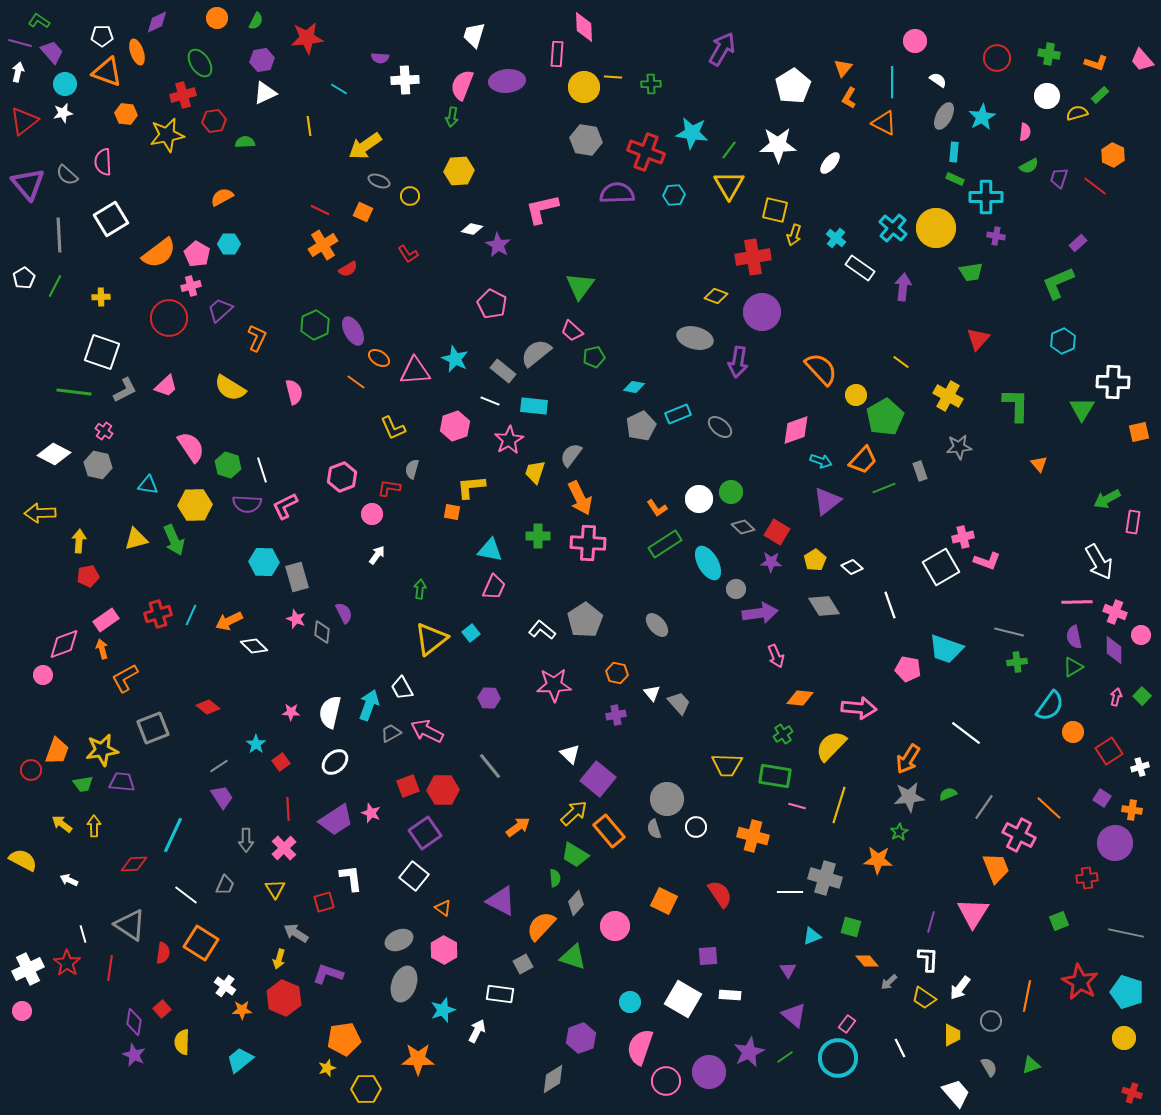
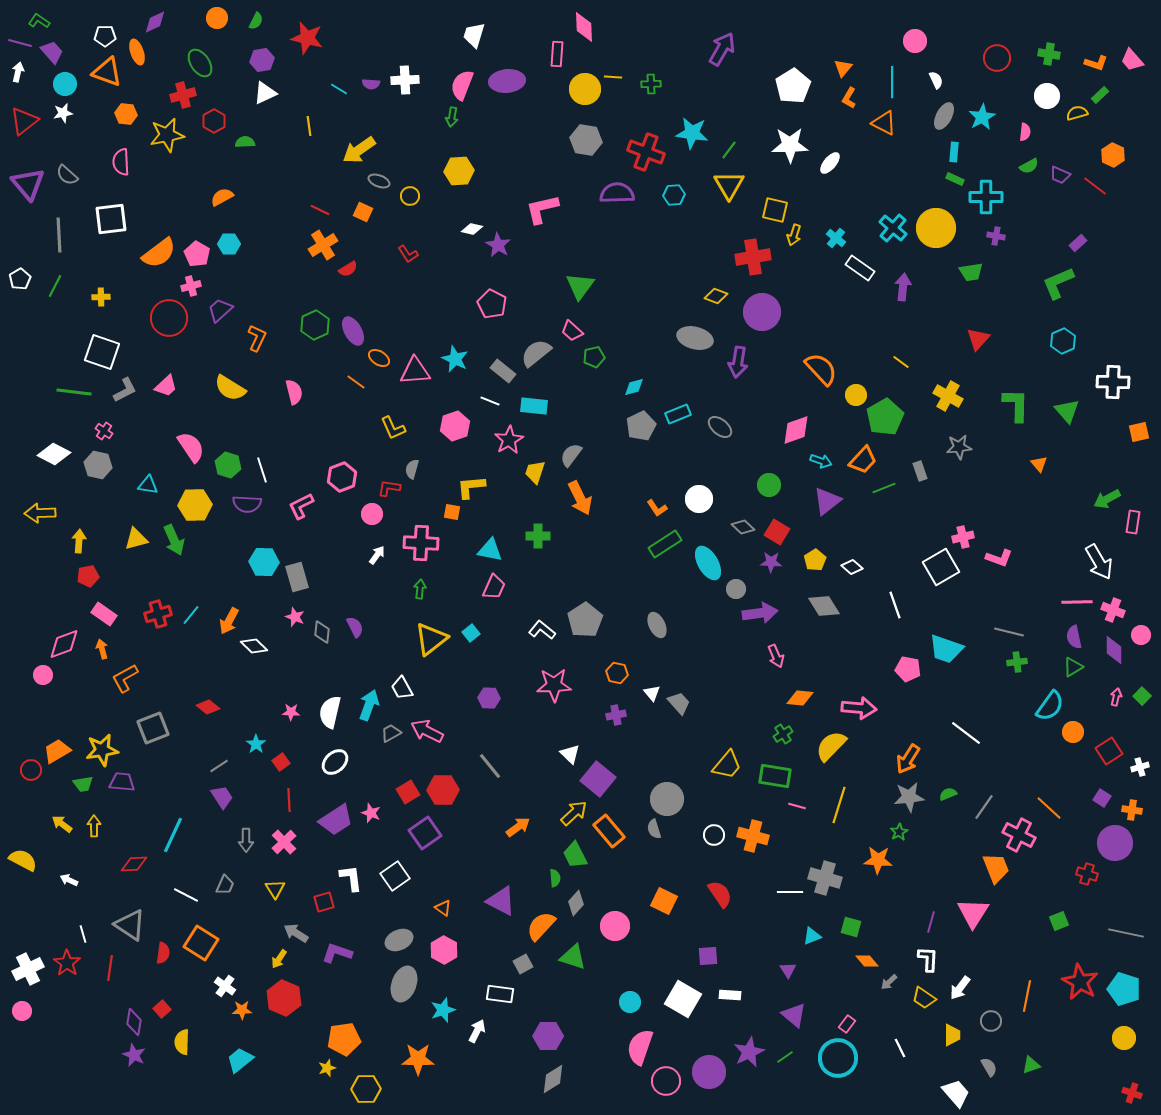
purple diamond at (157, 22): moved 2 px left
white pentagon at (102, 36): moved 3 px right
red star at (307, 38): rotated 20 degrees clockwise
purple semicircle at (380, 58): moved 9 px left, 26 px down
pink trapezoid at (1142, 60): moved 10 px left
white semicircle at (938, 80): moved 2 px left; rotated 30 degrees clockwise
yellow circle at (584, 87): moved 1 px right, 2 px down
red hexagon at (214, 121): rotated 20 degrees counterclockwise
white star at (778, 145): moved 12 px right
yellow arrow at (365, 146): moved 6 px left, 4 px down
pink semicircle at (103, 162): moved 18 px right
purple trapezoid at (1059, 178): moved 1 px right, 3 px up; rotated 85 degrees counterclockwise
white square at (111, 219): rotated 24 degrees clockwise
white pentagon at (24, 278): moved 4 px left, 1 px down
cyan diamond at (634, 387): rotated 25 degrees counterclockwise
green triangle at (1082, 409): moved 15 px left, 2 px down; rotated 12 degrees counterclockwise
green circle at (731, 492): moved 38 px right, 7 px up
pink L-shape at (285, 506): moved 16 px right
pink cross at (588, 543): moved 167 px left
pink L-shape at (987, 561): moved 12 px right, 3 px up
white line at (890, 605): moved 5 px right
pink cross at (1115, 612): moved 2 px left, 2 px up
purple semicircle at (344, 613): moved 11 px right, 14 px down
cyan line at (191, 615): rotated 15 degrees clockwise
pink star at (296, 619): moved 1 px left, 2 px up
pink rectangle at (106, 620): moved 2 px left, 6 px up; rotated 70 degrees clockwise
orange arrow at (229, 621): rotated 36 degrees counterclockwise
gray ellipse at (657, 625): rotated 15 degrees clockwise
orange trapezoid at (57, 751): rotated 140 degrees counterclockwise
yellow trapezoid at (727, 765): rotated 52 degrees counterclockwise
red square at (408, 786): moved 6 px down; rotated 10 degrees counterclockwise
red line at (288, 809): moved 1 px right, 9 px up
white circle at (696, 827): moved 18 px right, 8 px down
pink cross at (284, 848): moved 6 px up
green trapezoid at (575, 855): rotated 32 degrees clockwise
white square at (414, 876): moved 19 px left; rotated 16 degrees clockwise
red cross at (1087, 878): moved 4 px up; rotated 25 degrees clockwise
white line at (186, 895): rotated 10 degrees counterclockwise
yellow arrow at (279, 959): rotated 18 degrees clockwise
purple L-shape at (328, 974): moved 9 px right, 21 px up
cyan pentagon at (1127, 992): moved 3 px left, 3 px up
purple hexagon at (581, 1038): moved 33 px left, 2 px up; rotated 20 degrees clockwise
